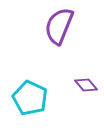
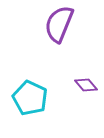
purple semicircle: moved 2 px up
